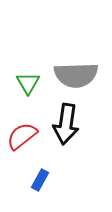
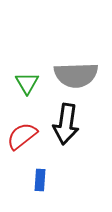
green triangle: moved 1 px left
blue rectangle: rotated 25 degrees counterclockwise
